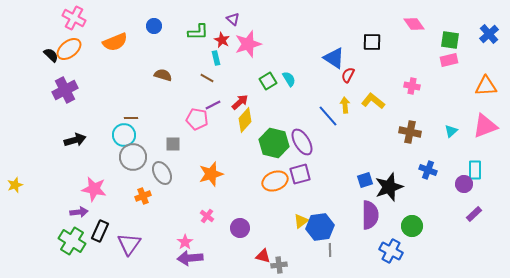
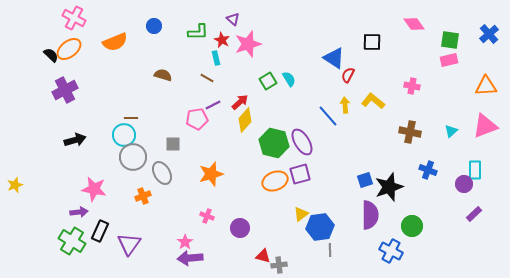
pink pentagon at (197, 119): rotated 20 degrees counterclockwise
pink cross at (207, 216): rotated 16 degrees counterclockwise
yellow triangle at (301, 221): moved 7 px up
